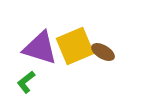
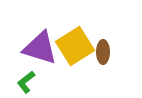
yellow square: rotated 9 degrees counterclockwise
brown ellipse: rotated 60 degrees clockwise
